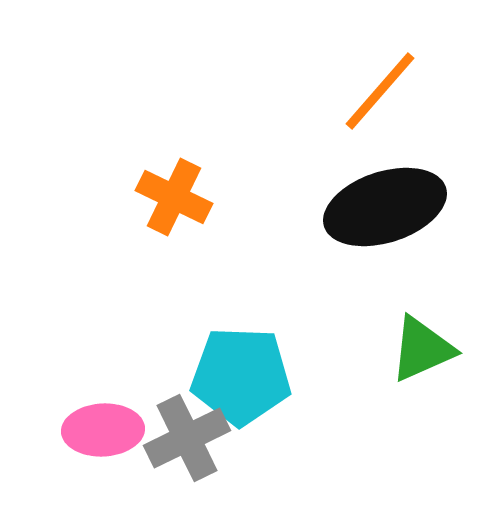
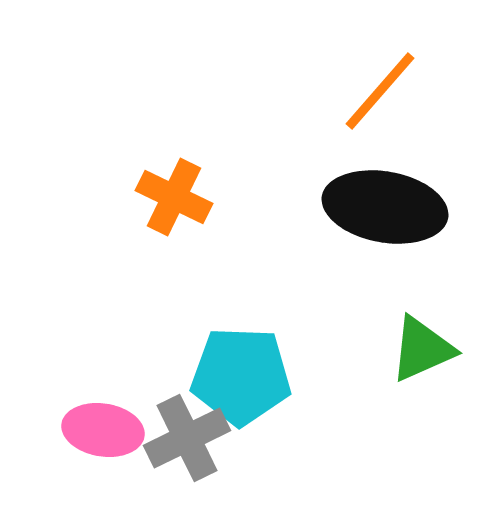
black ellipse: rotated 28 degrees clockwise
pink ellipse: rotated 12 degrees clockwise
